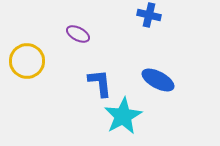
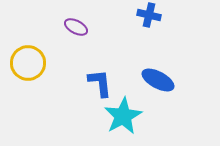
purple ellipse: moved 2 px left, 7 px up
yellow circle: moved 1 px right, 2 px down
